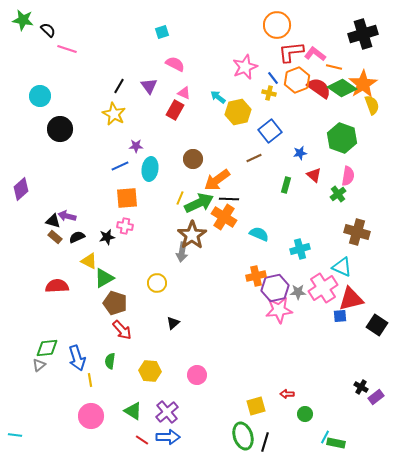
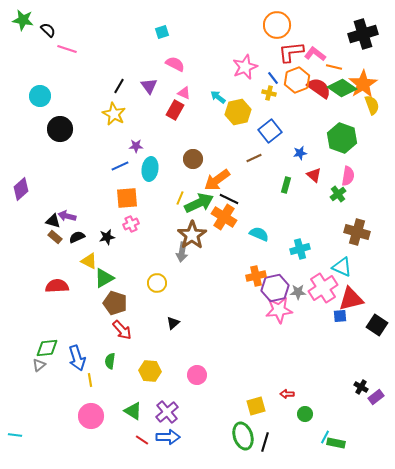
black line at (229, 199): rotated 24 degrees clockwise
pink cross at (125, 226): moved 6 px right, 2 px up; rotated 35 degrees counterclockwise
